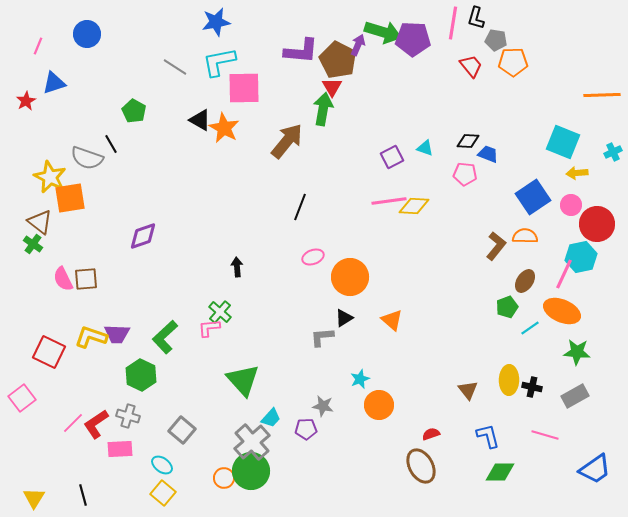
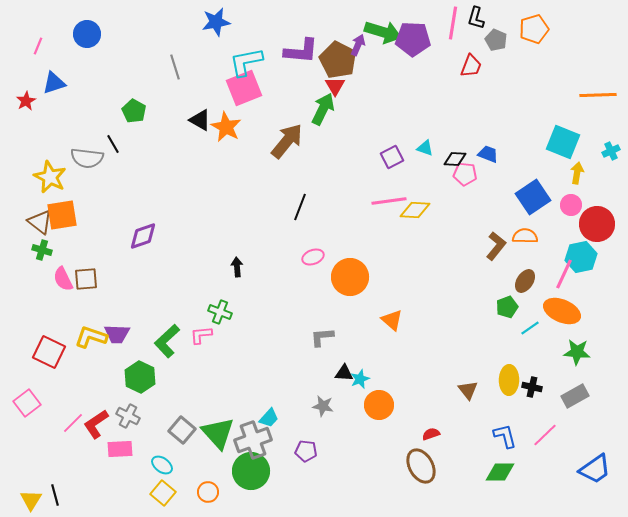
gray pentagon at (496, 40): rotated 15 degrees clockwise
cyan L-shape at (219, 62): moved 27 px right
orange pentagon at (513, 62): moved 21 px right, 33 px up; rotated 16 degrees counterclockwise
red trapezoid at (471, 66): rotated 60 degrees clockwise
gray line at (175, 67): rotated 40 degrees clockwise
red triangle at (332, 87): moved 3 px right, 1 px up
pink square at (244, 88): rotated 21 degrees counterclockwise
orange line at (602, 95): moved 4 px left
green arrow at (323, 109): rotated 16 degrees clockwise
orange star at (224, 128): moved 2 px right, 1 px up
black diamond at (468, 141): moved 13 px left, 18 px down
black line at (111, 144): moved 2 px right
cyan cross at (613, 152): moved 2 px left, 1 px up
gray semicircle at (87, 158): rotated 12 degrees counterclockwise
yellow arrow at (577, 173): rotated 105 degrees clockwise
orange square at (70, 198): moved 8 px left, 17 px down
yellow diamond at (414, 206): moved 1 px right, 4 px down
green cross at (33, 244): moved 9 px right, 6 px down; rotated 18 degrees counterclockwise
green cross at (220, 312): rotated 20 degrees counterclockwise
black triangle at (344, 318): moved 55 px down; rotated 36 degrees clockwise
pink L-shape at (209, 328): moved 8 px left, 7 px down
green L-shape at (165, 337): moved 2 px right, 4 px down
green hexagon at (141, 375): moved 1 px left, 2 px down
green triangle at (243, 380): moved 25 px left, 53 px down
pink square at (22, 398): moved 5 px right, 5 px down
gray cross at (128, 416): rotated 10 degrees clockwise
cyan trapezoid at (271, 418): moved 2 px left
purple pentagon at (306, 429): moved 22 px down; rotated 10 degrees clockwise
pink line at (545, 435): rotated 60 degrees counterclockwise
blue L-shape at (488, 436): moved 17 px right
gray cross at (252, 442): moved 1 px right, 2 px up; rotated 21 degrees clockwise
orange circle at (224, 478): moved 16 px left, 14 px down
black line at (83, 495): moved 28 px left
yellow triangle at (34, 498): moved 3 px left, 2 px down
